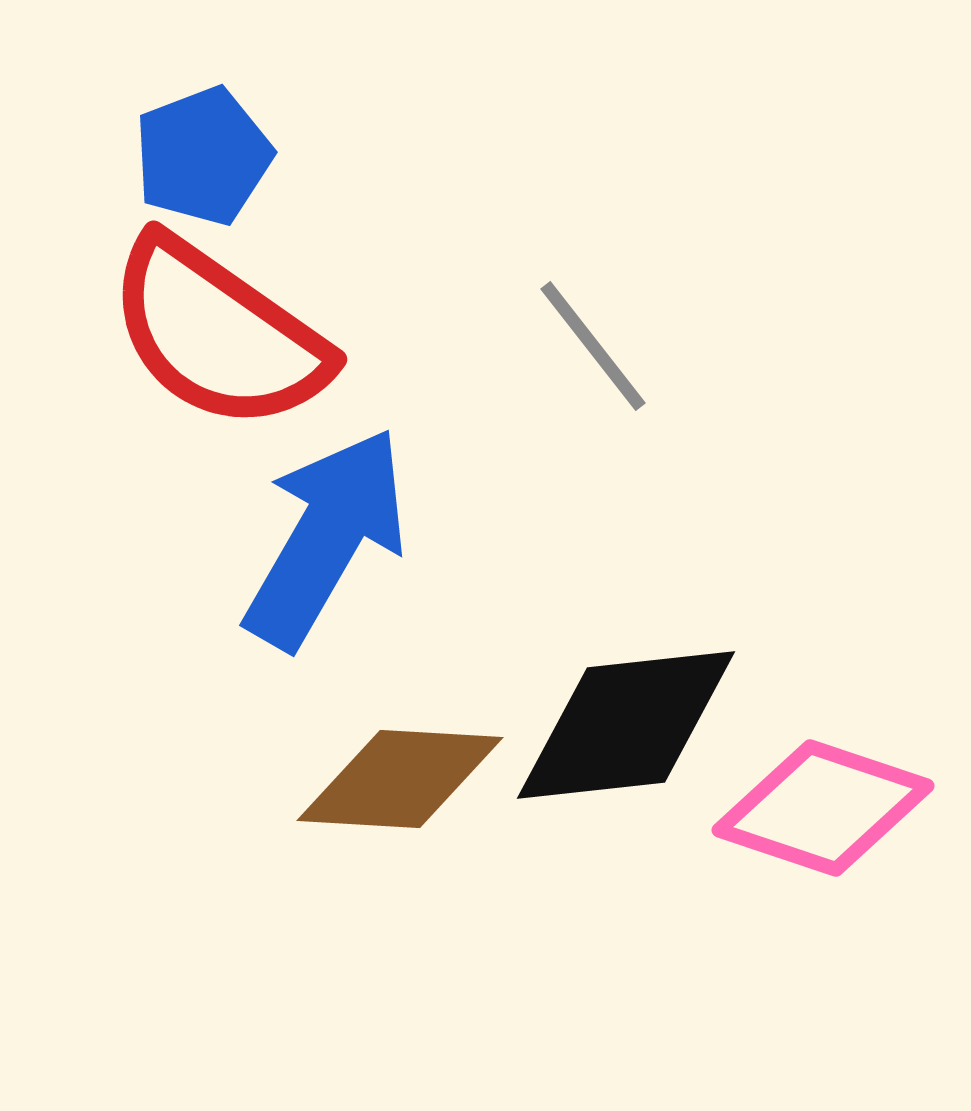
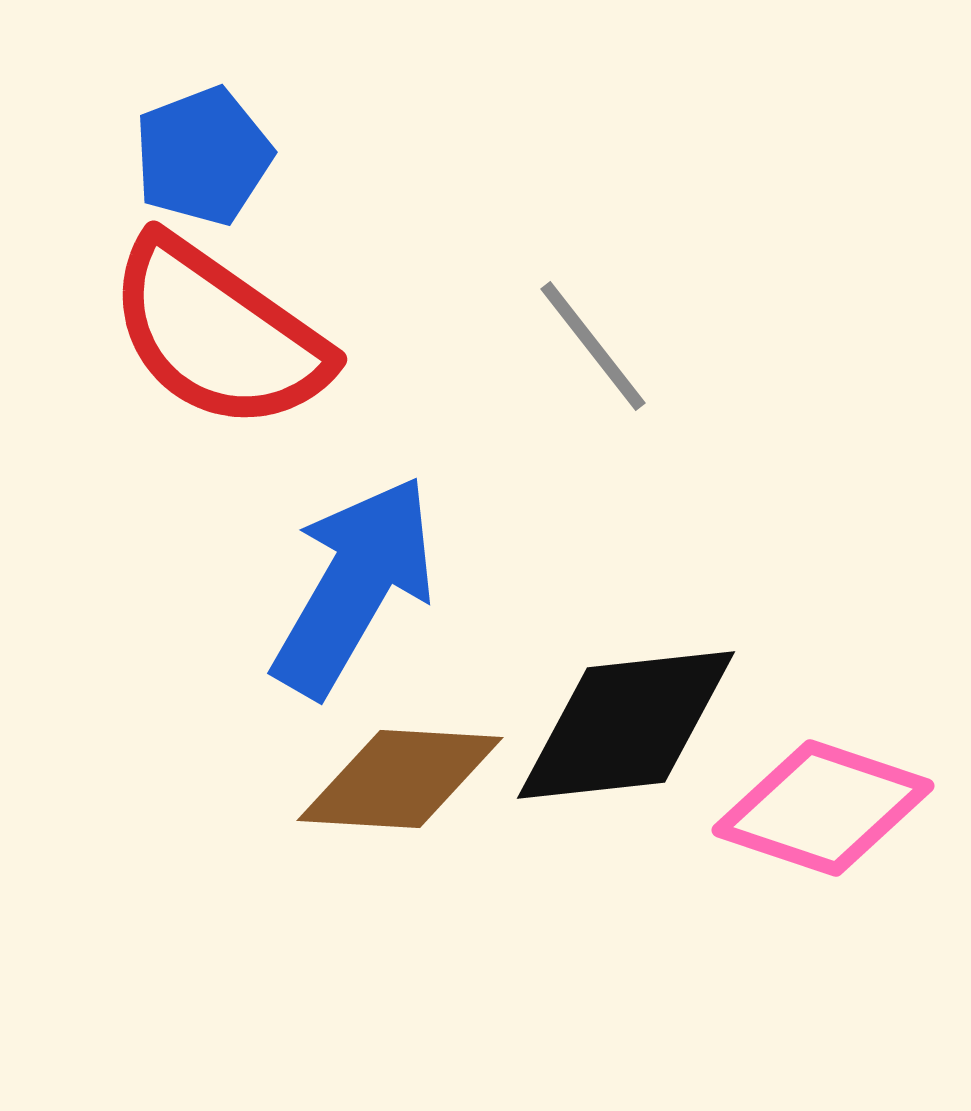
blue arrow: moved 28 px right, 48 px down
